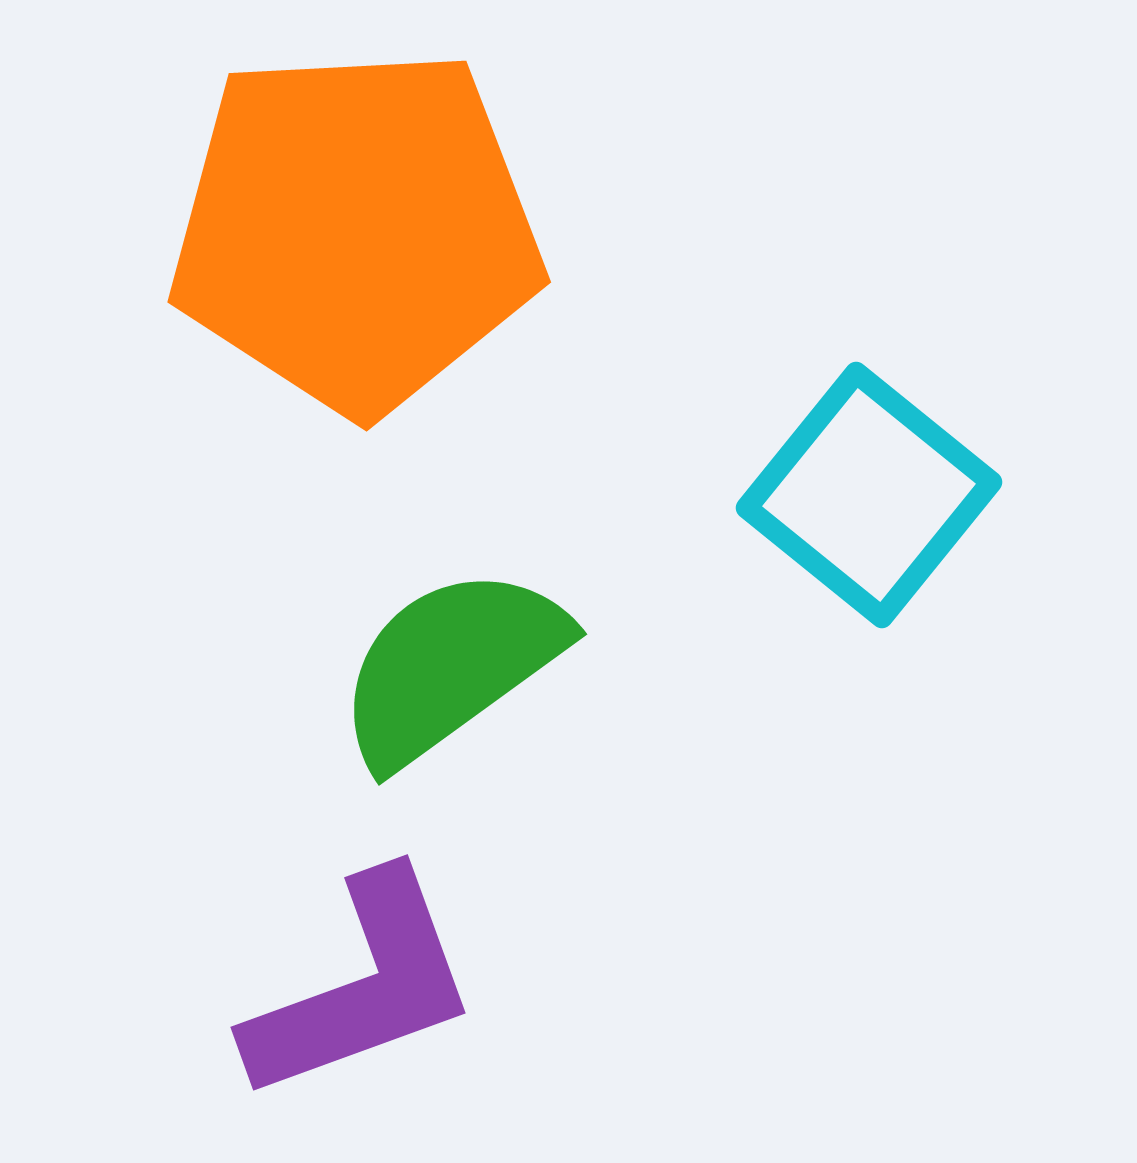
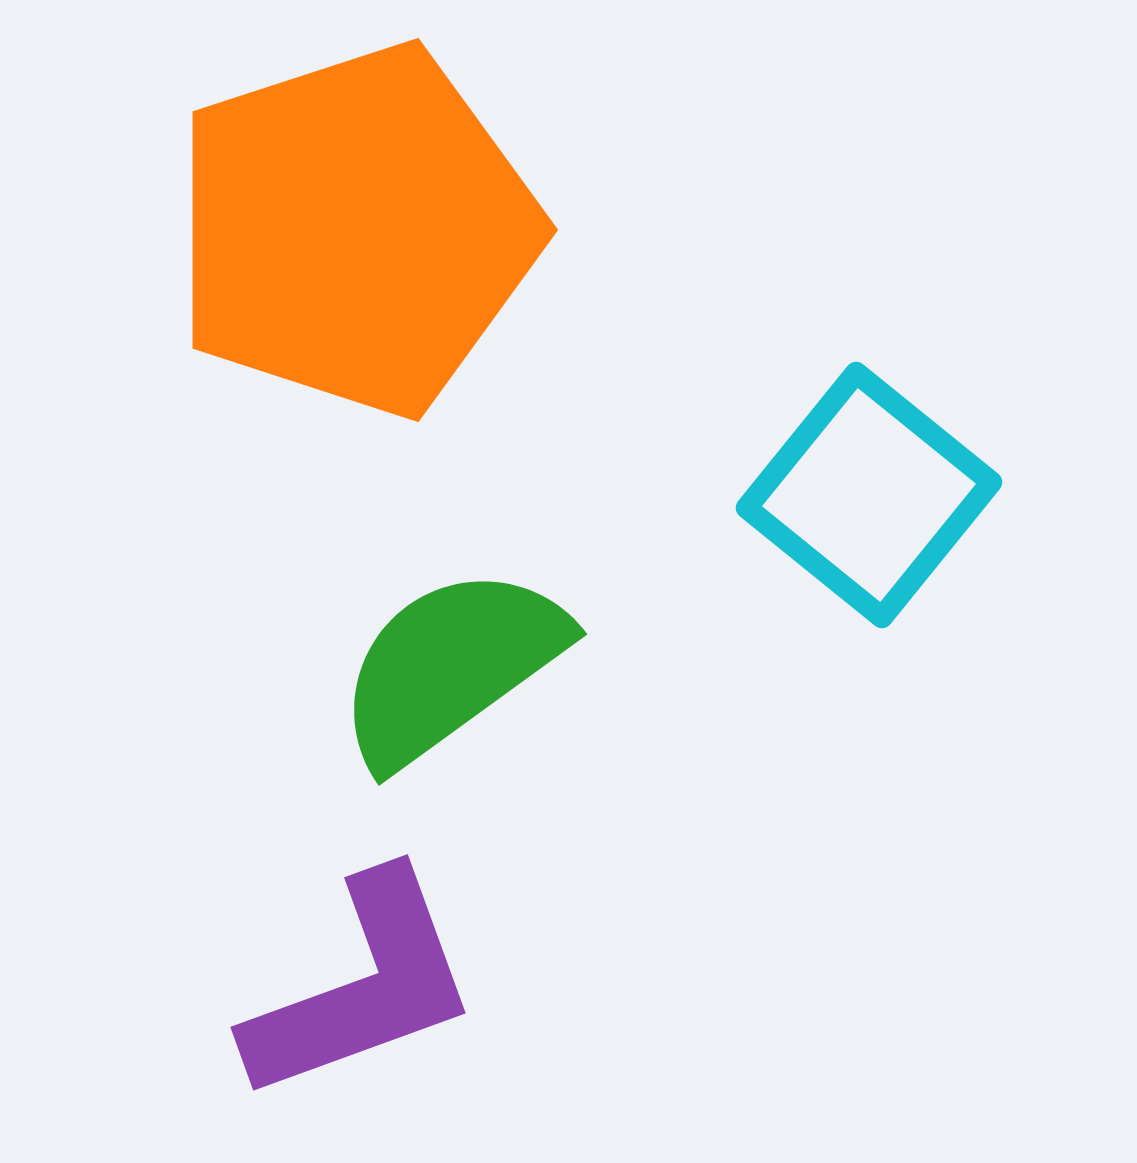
orange pentagon: rotated 15 degrees counterclockwise
